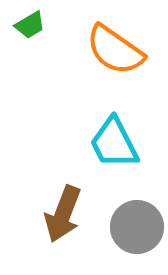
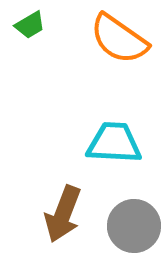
orange semicircle: moved 4 px right, 11 px up
cyan trapezoid: rotated 120 degrees clockwise
gray circle: moved 3 px left, 1 px up
